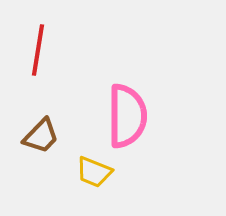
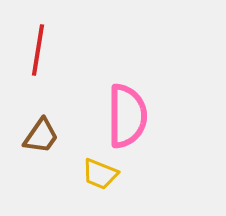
brown trapezoid: rotated 9 degrees counterclockwise
yellow trapezoid: moved 6 px right, 2 px down
